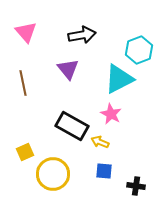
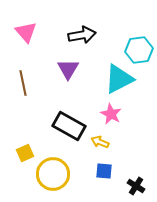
cyan hexagon: rotated 12 degrees clockwise
purple triangle: rotated 10 degrees clockwise
black rectangle: moved 3 px left
yellow square: moved 1 px down
black cross: rotated 24 degrees clockwise
